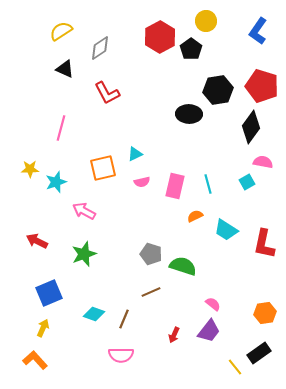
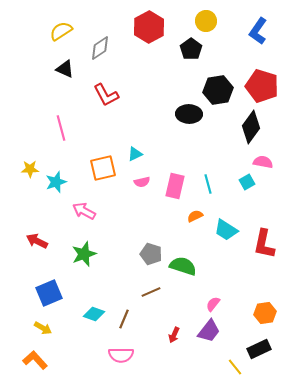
red hexagon at (160, 37): moved 11 px left, 10 px up
red L-shape at (107, 93): moved 1 px left, 2 px down
pink line at (61, 128): rotated 30 degrees counterclockwise
pink semicircle at (213, 304): rotated 91 degrees counterclockwise
yellow arrow at (43, 328): rotated 96 degrees clockwise
black rectangle at (259, 353): moved 4 px up; rotated 10 degrees clockwise
